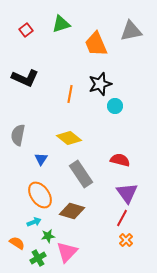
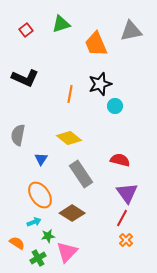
brown diamond: moved 2 px down; rotated 15 degrees clockwise
